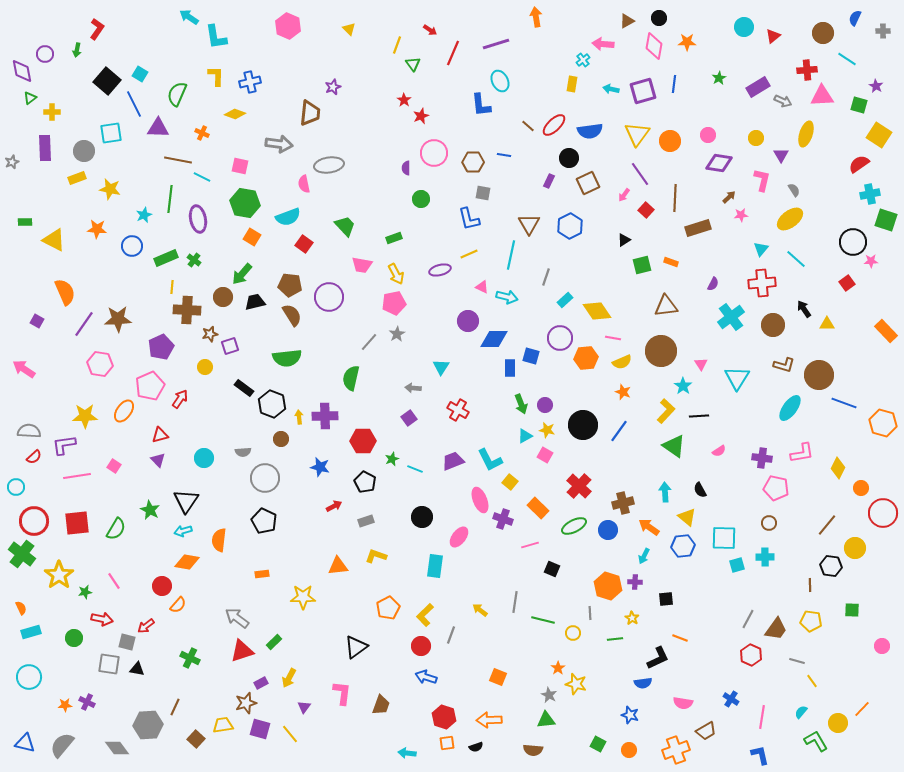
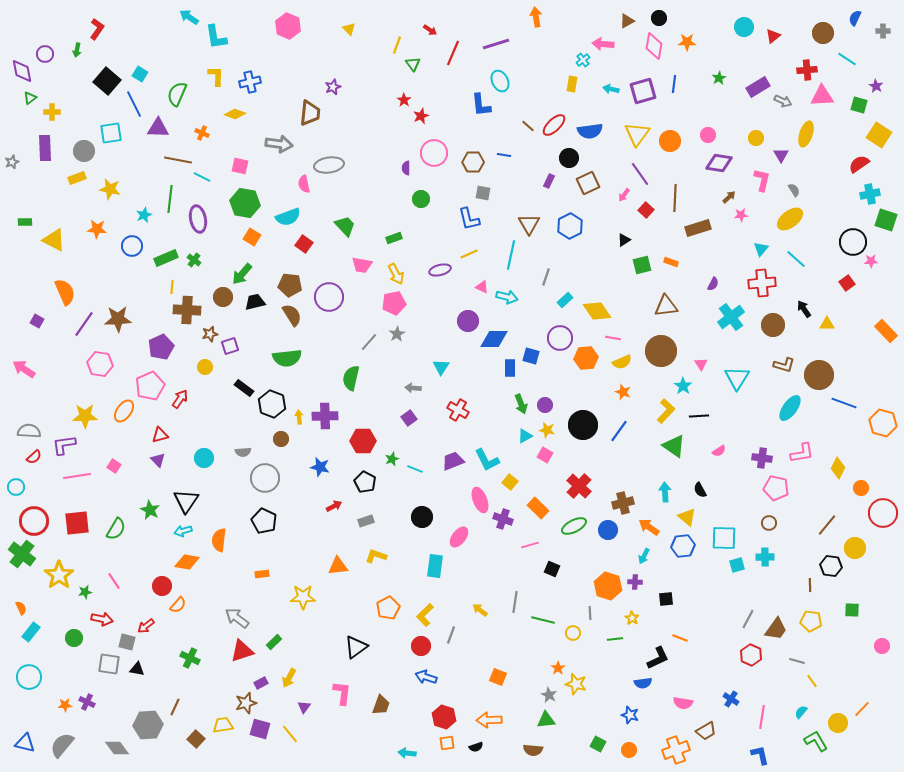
cyan L-shape at (490, 460): moved 3 px left
cyan rectangle at (31, 632): rotated 36 degrees counterclockwise
